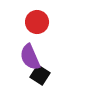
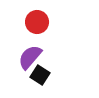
purple semicircle: rotated 64 degrees clockwise
